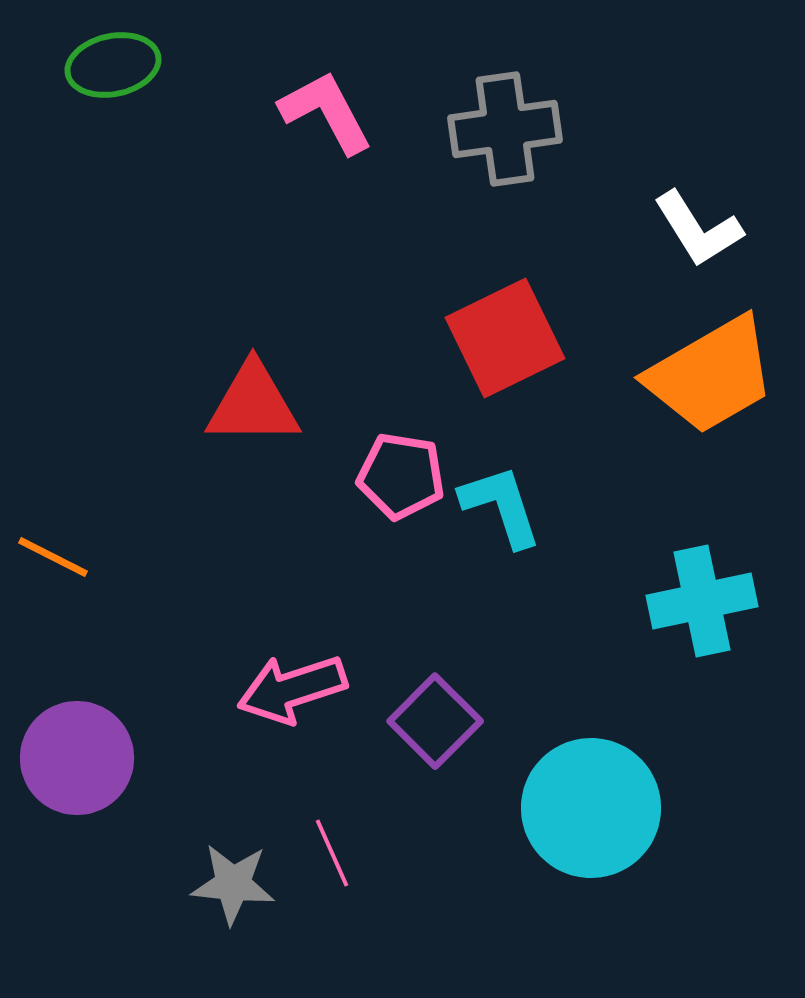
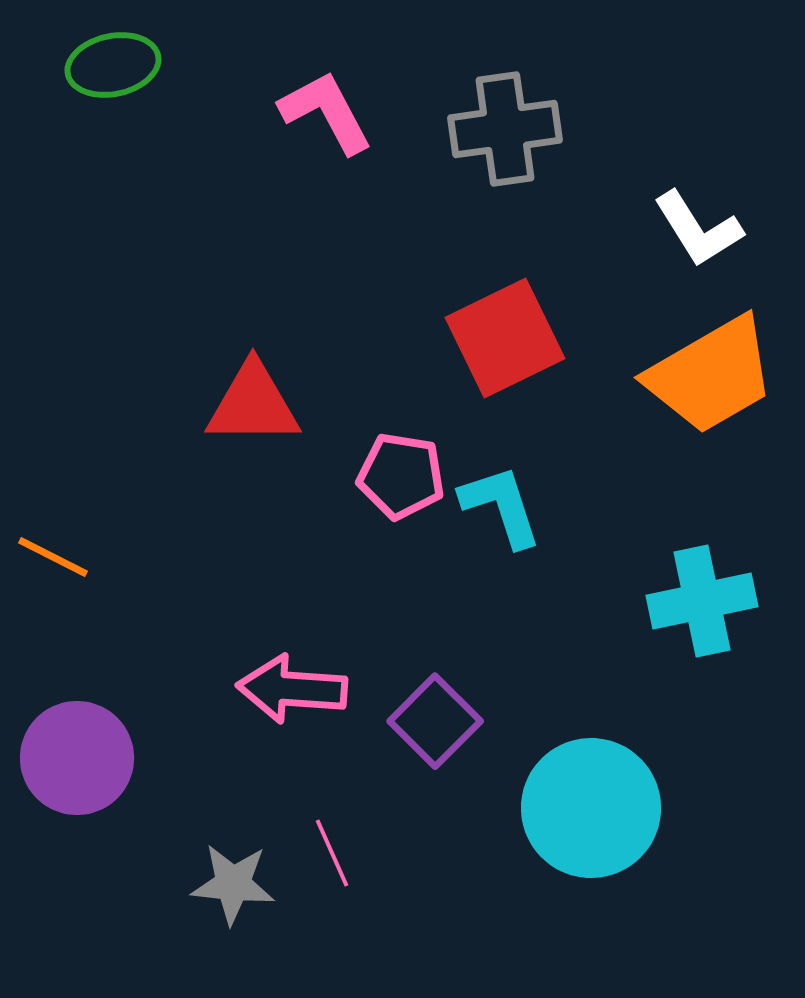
pink arrow: rotated 22 degrees clockwise
